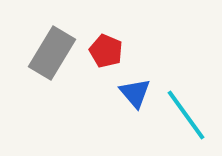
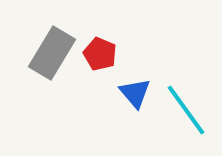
red pentagon: moved 6 px left, 3 px down
cyan line: moved 5 px up
